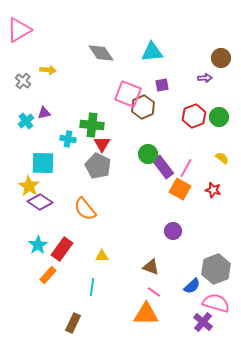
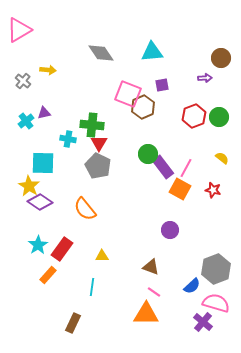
red triangle at (102, 144): moved 3 px left, 1 px up
purple circle at (173, 231): moved 3 px left, 1 px up
